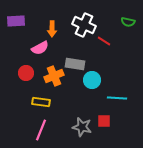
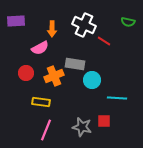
pink line: moved 5 px right
